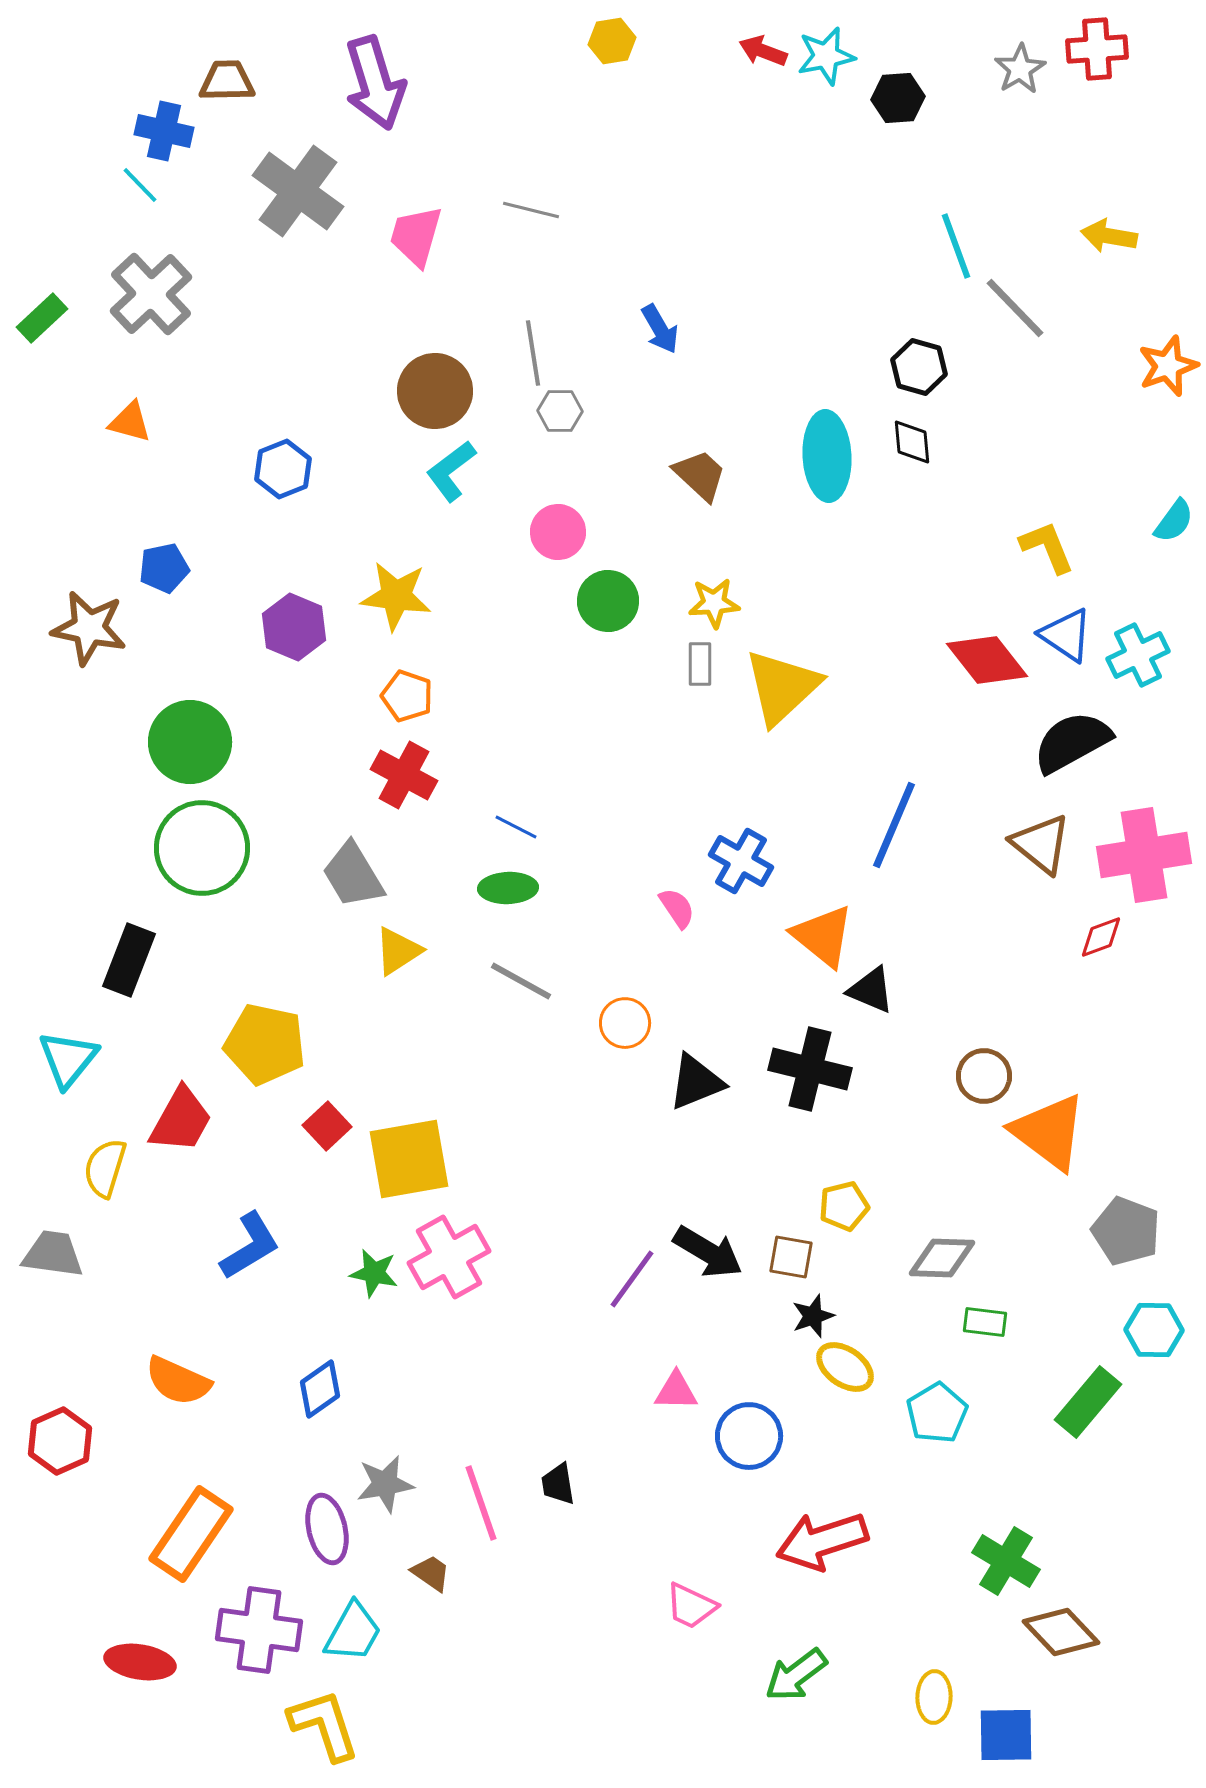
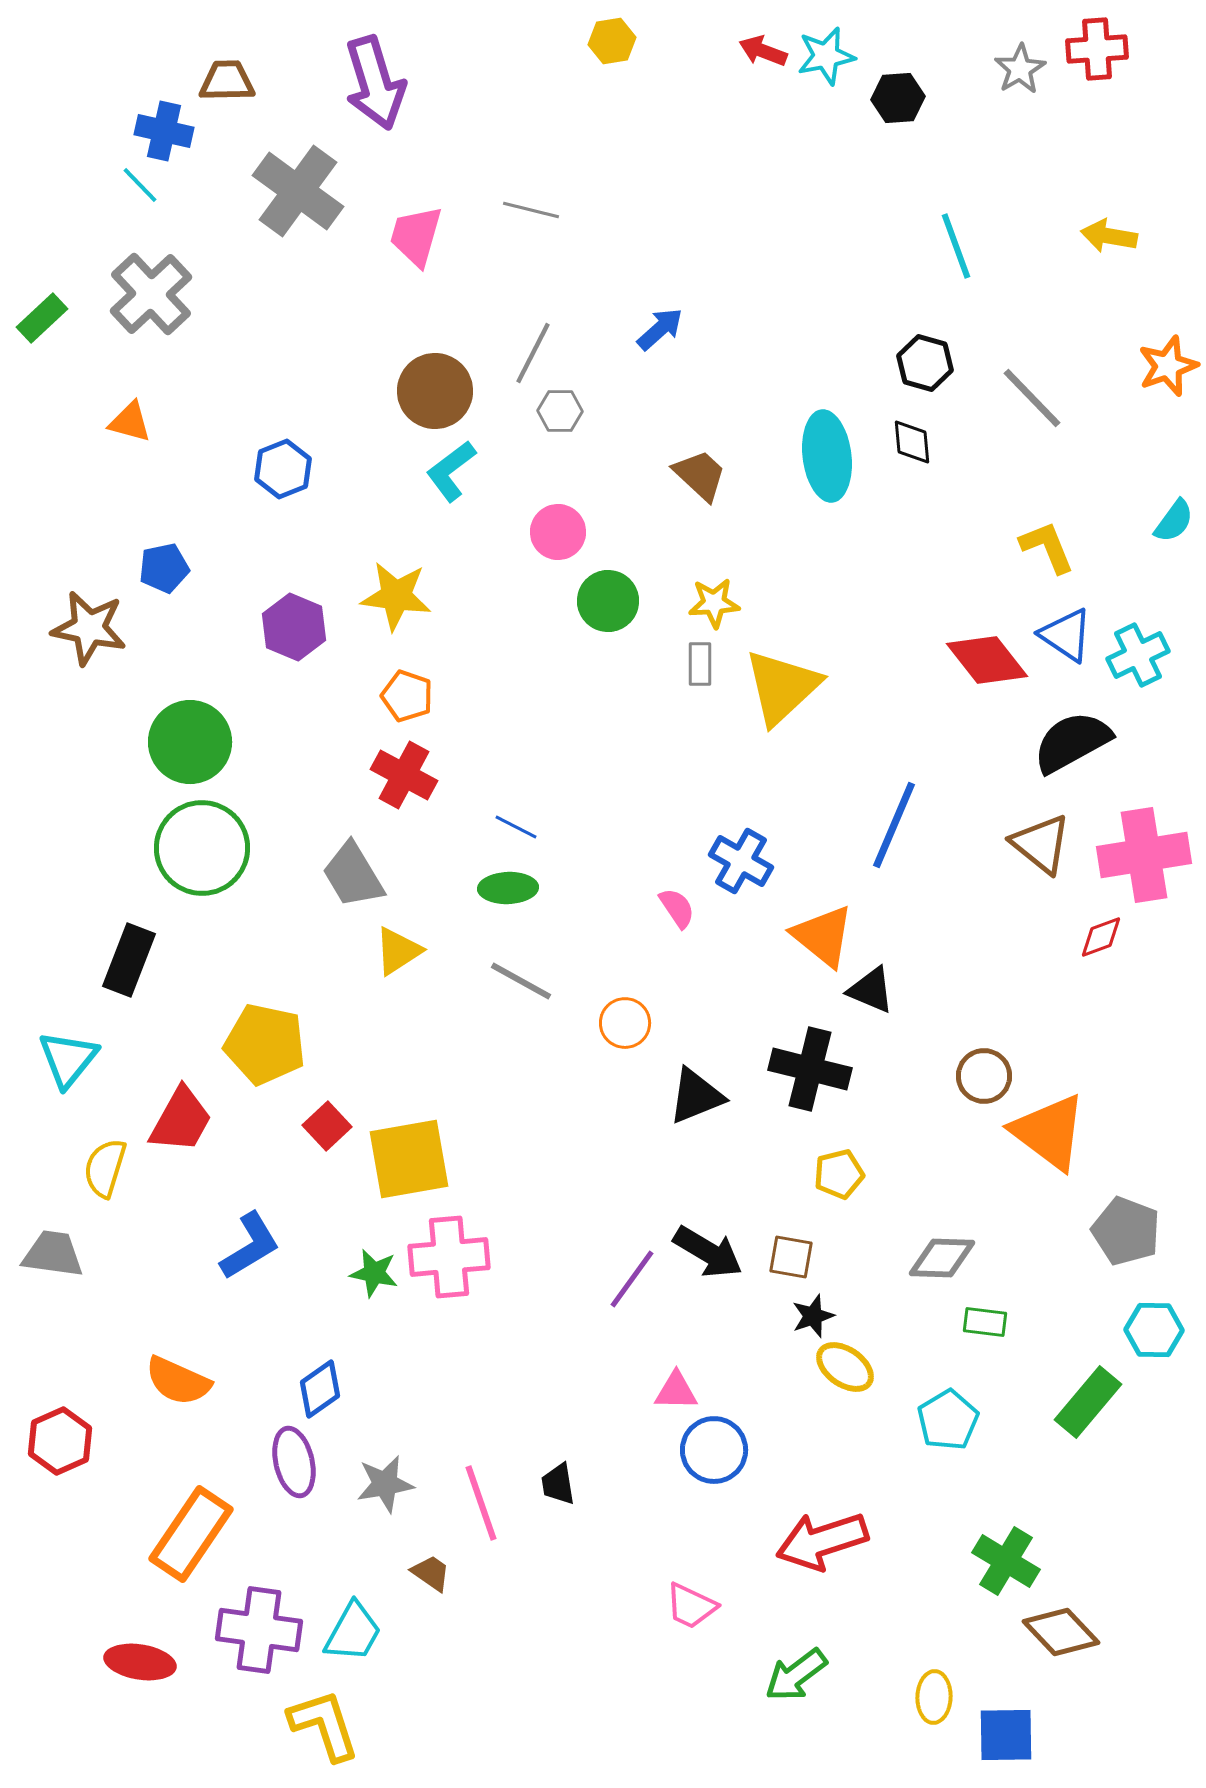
gray line at (1015, 308): moved 17 px right, 90 px down
blue arrow at (660, 329): rotated 102 degrees counterclockwise
gray line at (533, 353): rotated 36 degrees clockwise
black hexagon at (919, 367): moved 6 px right, 4 px up
cyan ellipse at (827, 456): rotated 4 degrees counterclockwise
black triangle at (696, 1082): moved 14 px down
yellow pentagon at (844, 1206): moved 5 px left, 32 px up
pink cross at (449, 1257): rotated 24 degrees clockwise
cyan pentagon at (937, 1413): moved 11 px right, 7 px down
blue circle at (749, 1436): moved 35 px left, 14 px down
purple ellipse at (327, 1529): moved 33 px left, 67 px up
